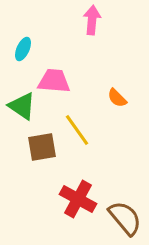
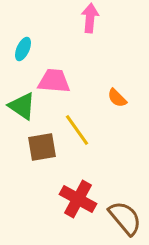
pink arrow: moved 2 px left, 2 px up
